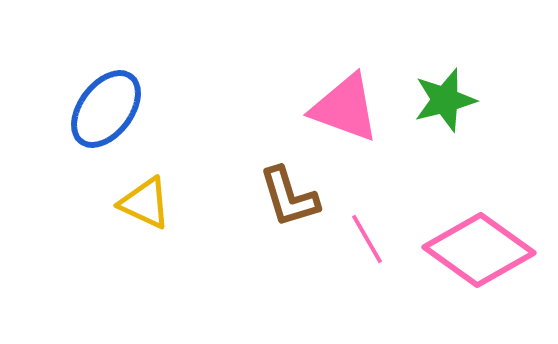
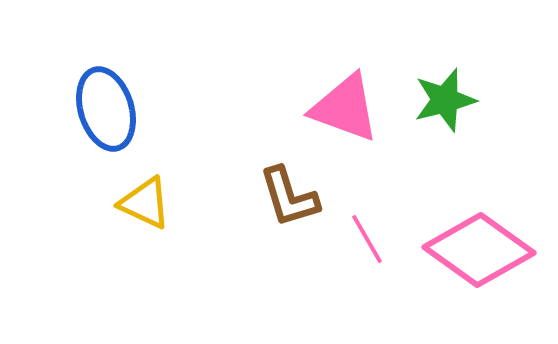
blue ellipse: rotated 54 degrees counterclockwise
